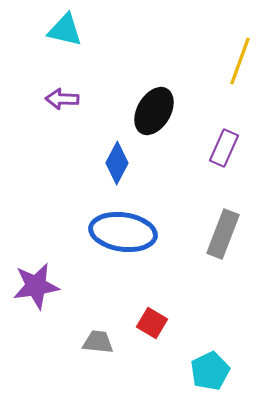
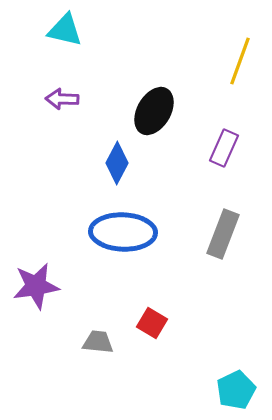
blue ellipse: rotated 6 degrees counterclockwise
cyan pentagon: moved 26 px right, 19 px down
